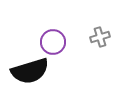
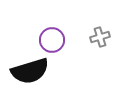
purple circle: moved 1 px left, 2 px up
